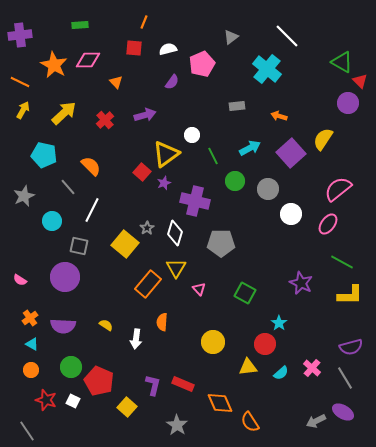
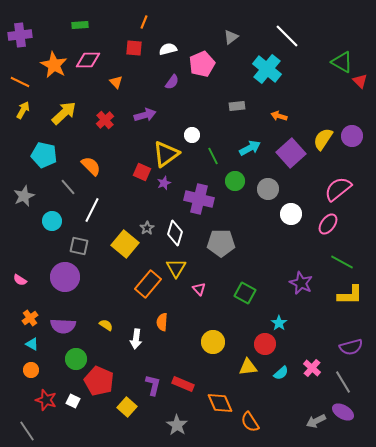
purple circle at (348, 103): moved 4 px right, 33 px down
red square at (142, 172): rotated 18 degrees counterclockwise
purple cross at (195, 201): moved 4 px right, 2 px up
green circle at (71, 367): moved 5 px right, 8 px up
gray line at (345, 378): moved 2 px left, 4 px down
